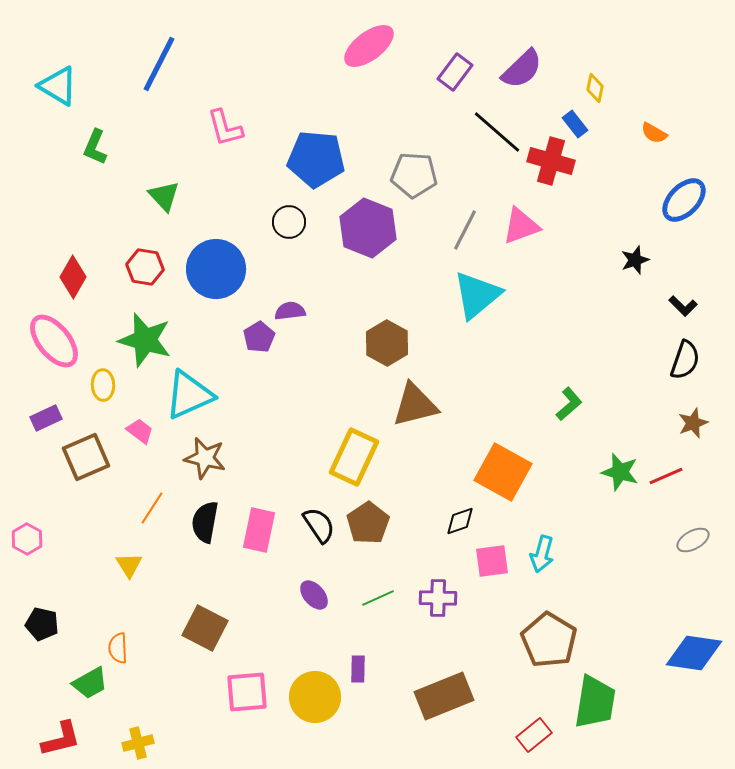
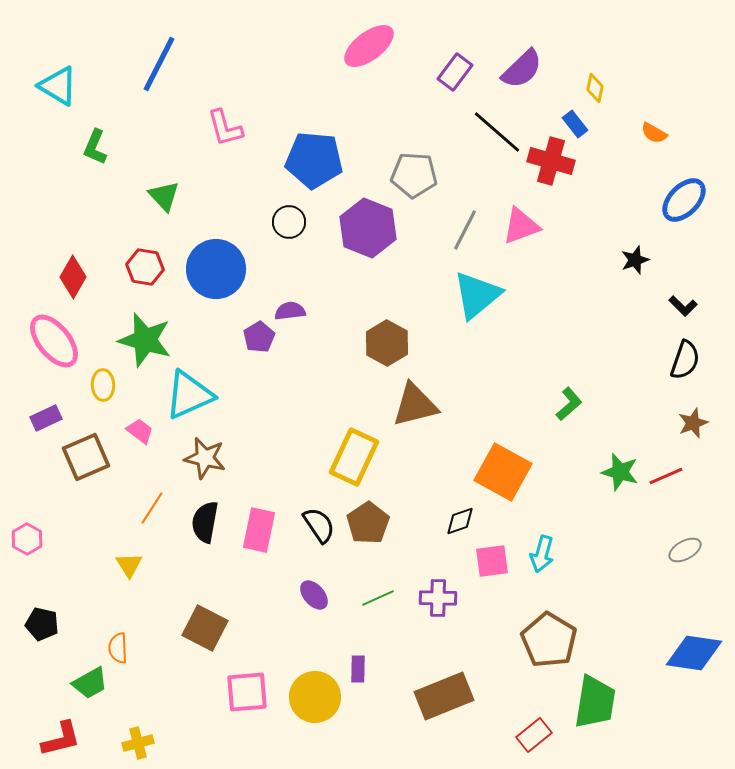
blue pentagon at (316, 159): moved 2 px left, 1 px down
gray ellipse at (693, 540): moved 8 px left, 10 px down
